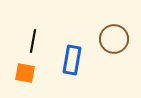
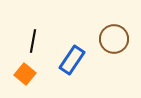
blue rectangle: rotated 24 degrees clockwise
orange square: moved 1 px down; rotated 30 degrees clockwise
